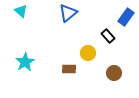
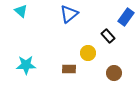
blue triangle: moved 1 px right, 1 px down
cyan star: moved 1 px right, 3 px down; rotated 30 degrees clockwise
